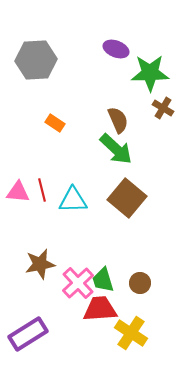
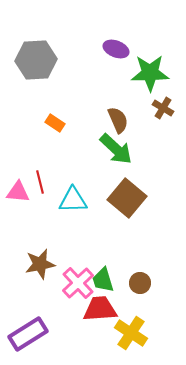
red line: moved 2 px left, 8 px up
